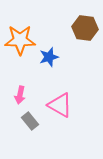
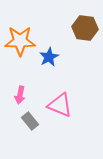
orange star: moved 1 px down
blue star: rotated 12 degrees counterclockwise
pink triangle: rotated 8 degrees counterclockwise
